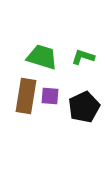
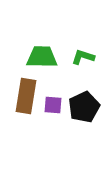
green trapezoid: rotated 16 degrees counterclockwise
purple square: moved 3 px right, 9 px down
